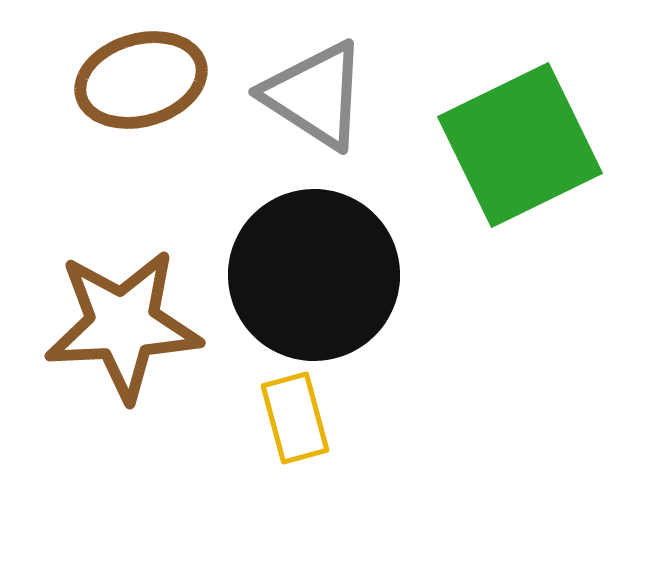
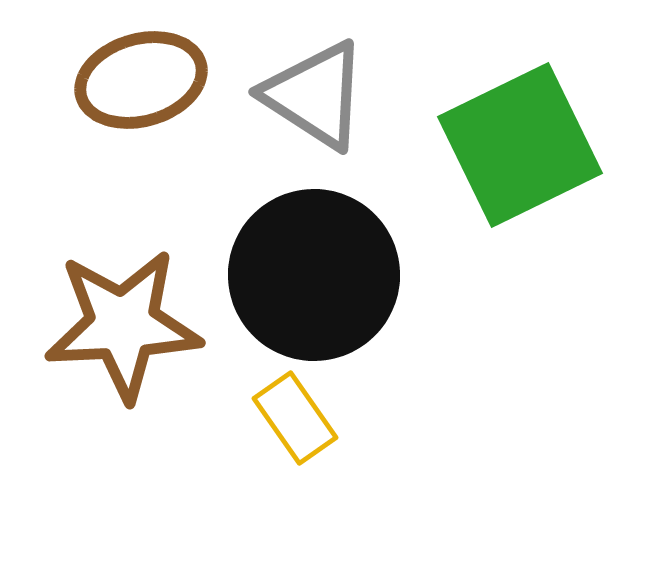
yellow rectangle: rotated 20 degrees counterclockwise
